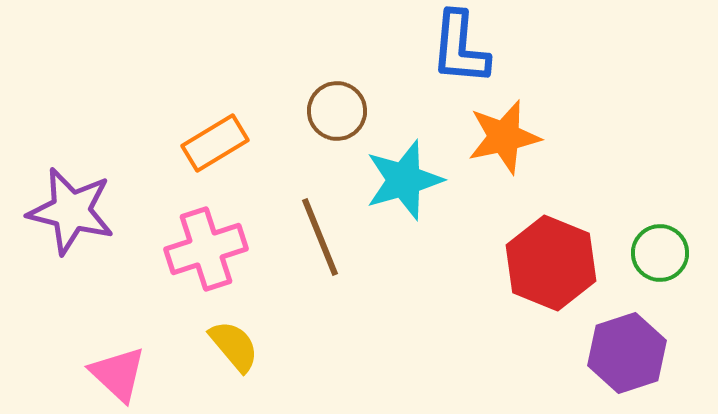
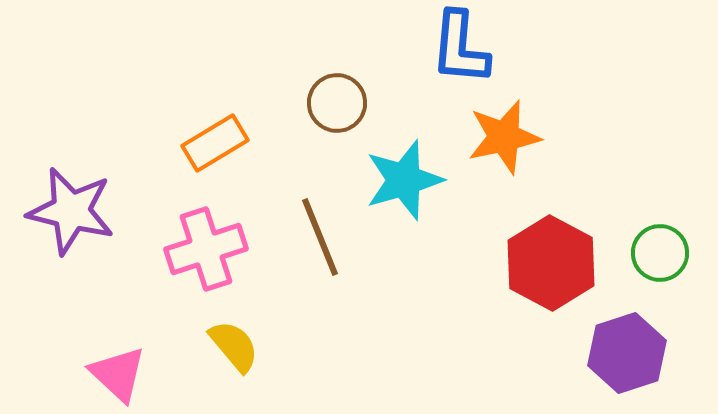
brown circle: moved 8 px up
red hexagon: rotated 6 degrees clockwise
